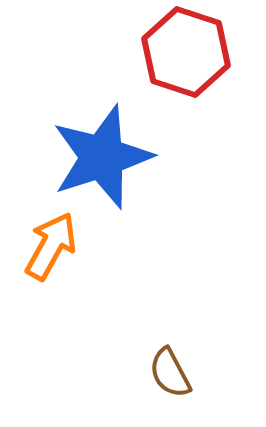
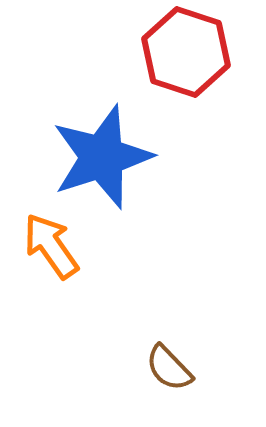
orange arrow: rotated 64 degrees counterclockwise
brown semicircle: moved 1 px left, 5 px up; rotated 16 degrees counterclockwise
